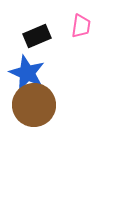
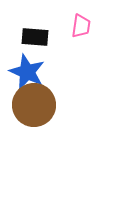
black rectangle: moved 2 px left, 1 px down; rotated 28 degrees clockwise
blue star: moved 1 px up
